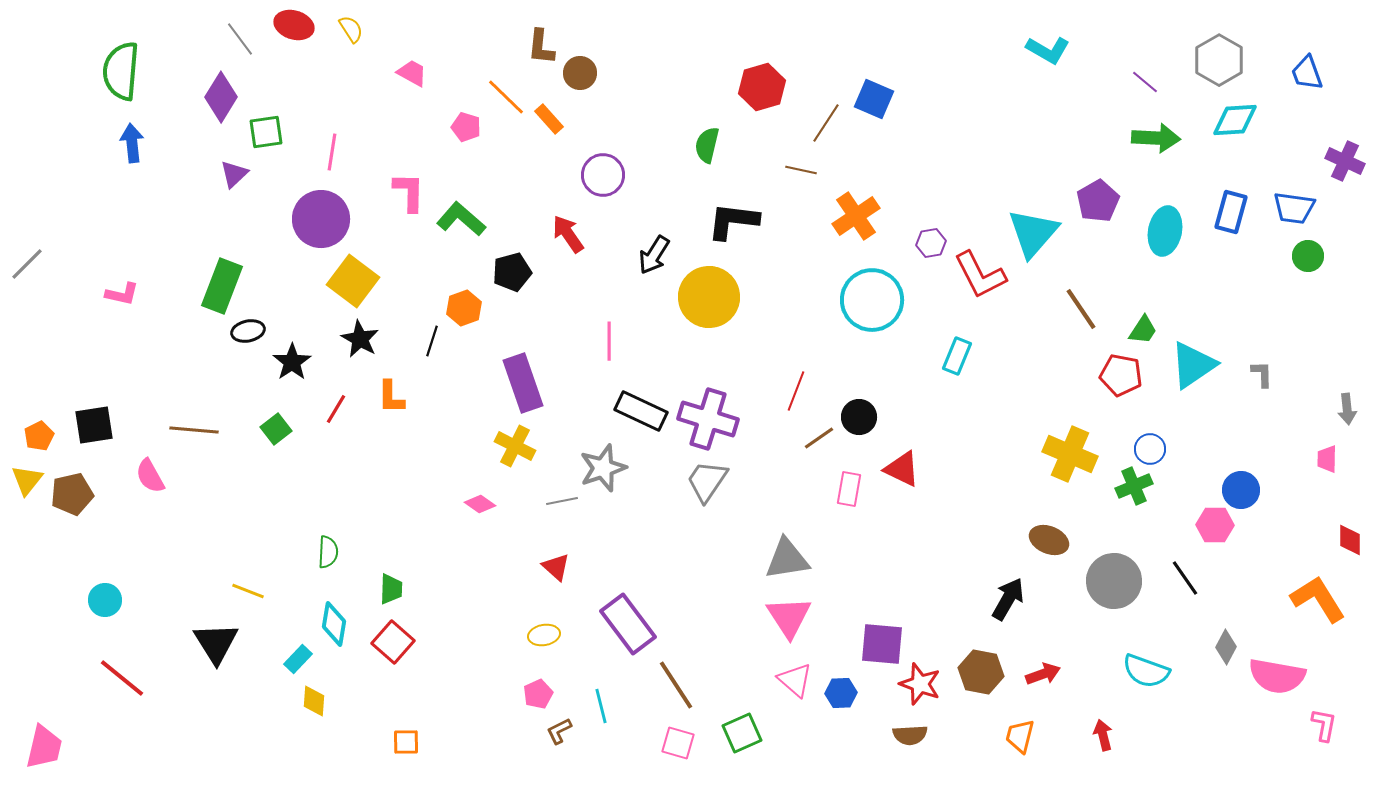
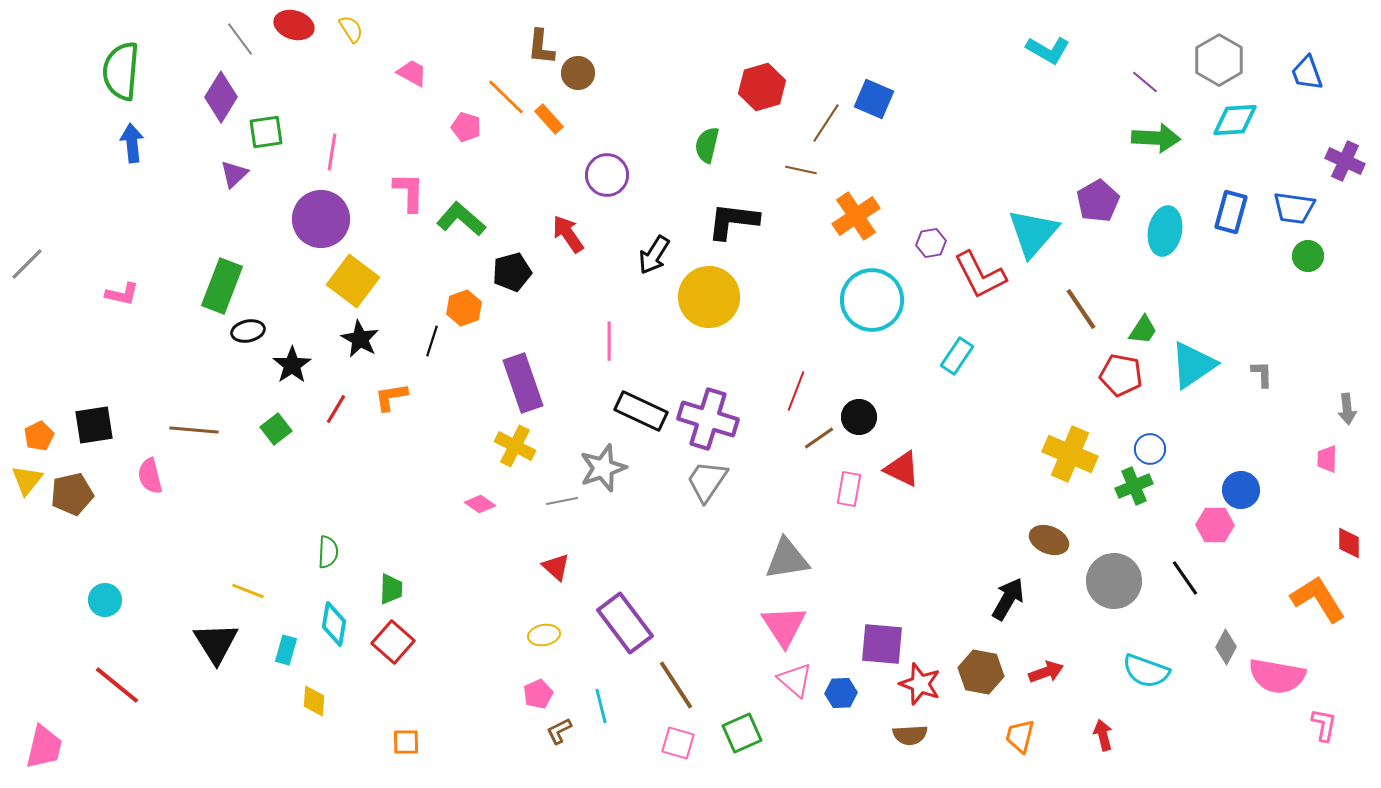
brown circle at (580, 73): moved 2 px left
purple circle at (603, 175): moved 4 px right
cyan rectangle at (957, 356): rotated 12 degrees clockwise
black star at (292, 362): moved 3 px down
orange L-shape at (391, 397): rotated 81 degrees clockwise
pink semicircle at (150, 476): rotated 15 degrees clockwise
red diamond at (1350, 540): moved 1 px left, 3 px down
pink triangle at (789, 617): moved 5 px left, 9 px down
purple rectangle at (628, 624): moved 3 px left, 1 px up
cyan rectangle at (298, 659): moved 12 px left, 9 px up; rotated 28 degrees counterclockwise
red arrow at (1043, 674): moved 3 px right, 2 px up
red line at (122, 678): moved 5 px left, 7 px down
